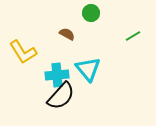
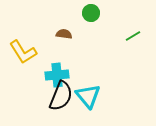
brown semicircle: moved 3 px left; rotated 21 degrees counterclockwise
cyan triangle: moved 27 px down
black semicircle: rotated 20 degrees counterclockwise
